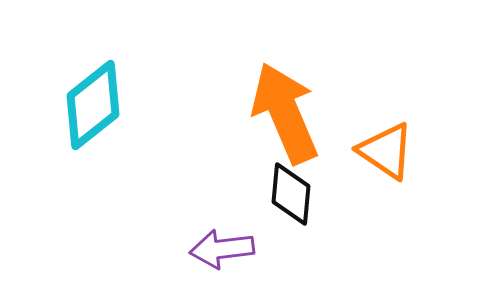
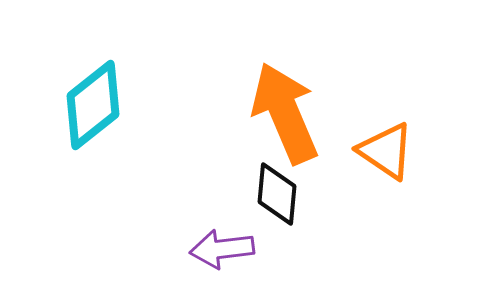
black diamond: moved 14 px left
